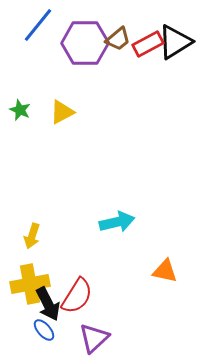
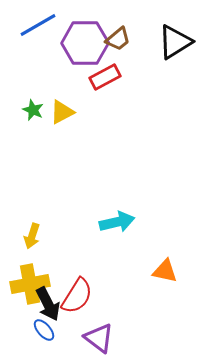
blue line: rotated 21 degrees clockwise
red rectangle: moved 43 px left, 33 px down
green star: moved 13 px right
purple triangle: moved 5 px right; rotated 40 degrees counterclockwise
